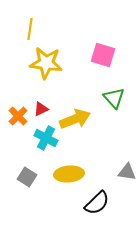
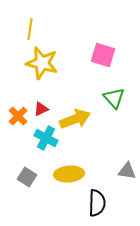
yellow star: moved 4 px left; rotated 8 degrees clockwise
gray triangle: moved 1 px up
black semicircle: rotated 44 degrees counterclockwise
